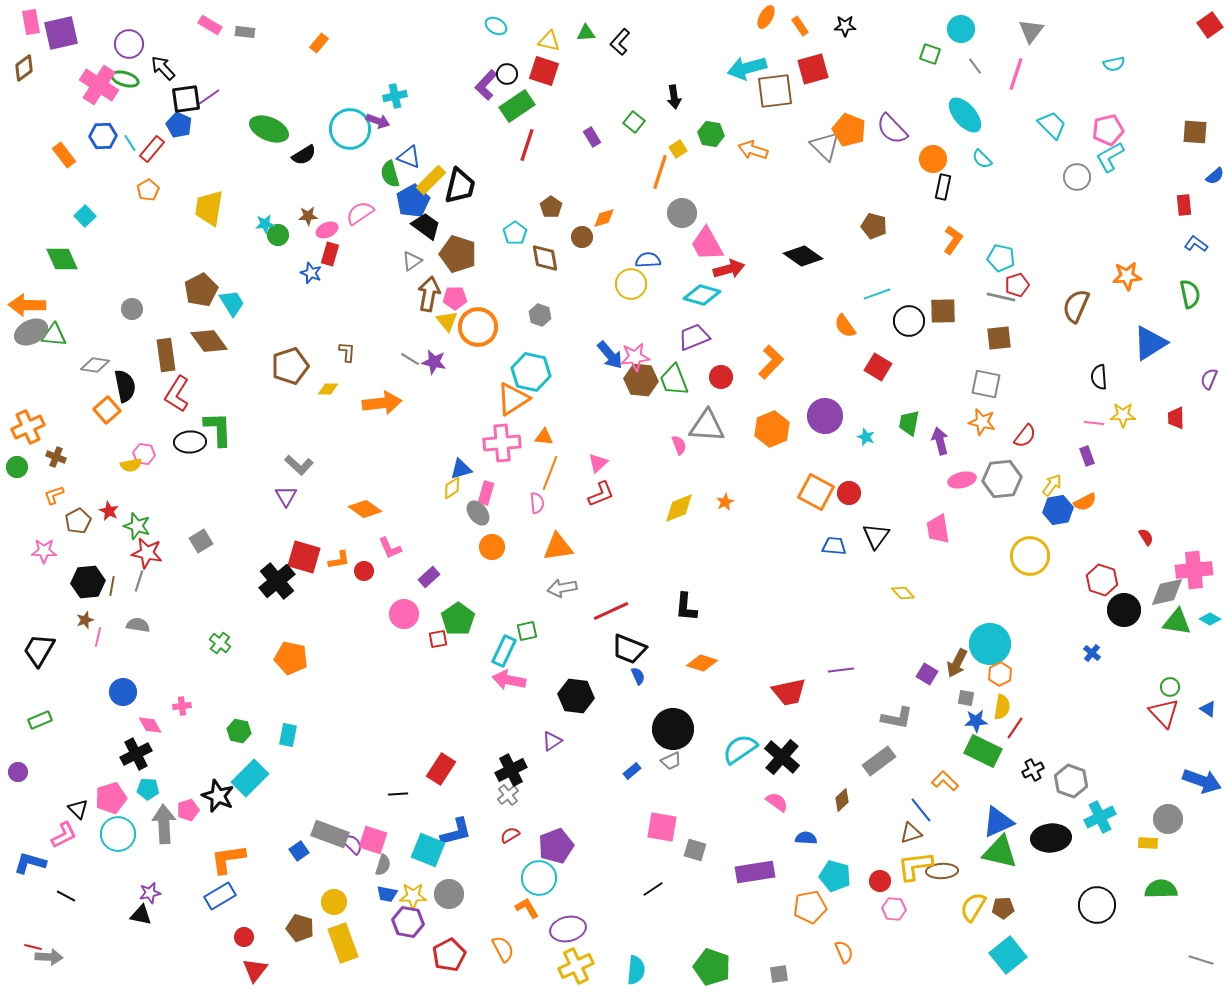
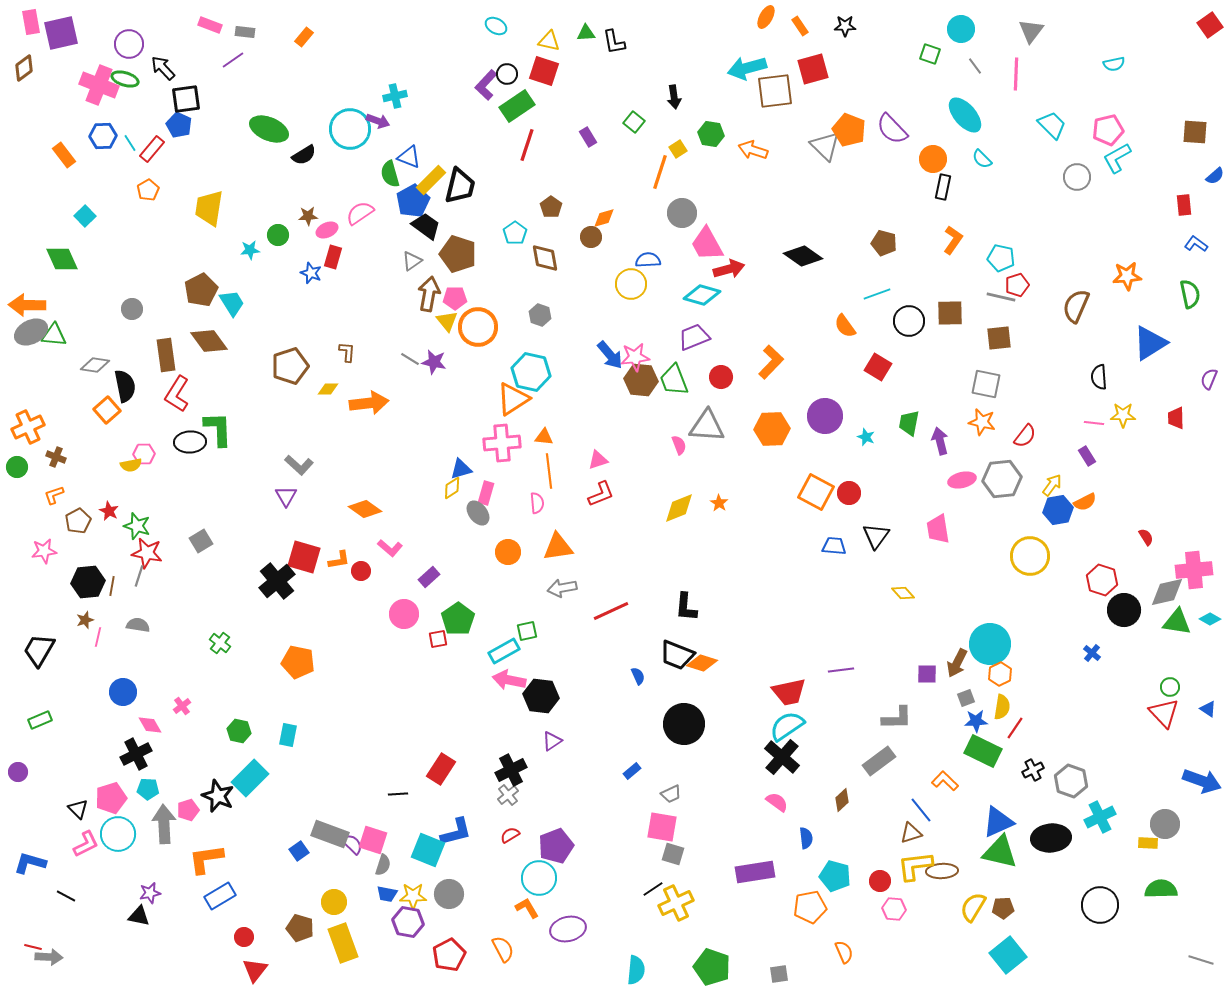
pink rectangle at (210, 25): rotated 10 degrees counterclockwise
black L-shape at (620, 42): moved 6 px left; rotated 52 degrees counterclockwise
orange rectangle at (319, 43): moved 15 px left, 6 px up
pink line at (1016, 74): rotated 16 degrees counterclockwise
pink cross at (99, 85): rotated 12 degrees counterclockwise
purple line at (209, 97): moved 24 px right, 37 px up
purple rectangle at (592, 137): moved 4 px left
cyan L-shape at (1110, 157): moved 7 px right, 1 px down
cyan star at (265, 224): moved 15 px left, 26 px down
brown pentagon at (874, 226): moved 10 px right, 17 px down
brown circle at (582, 237): moved 9 px right
red rectangle at (330, 254): moved 3 px right, 3 px down
brown square at (943, 311): moved 7 px right, 2 px down
orange arrow at (382, 403): moved 13 px left
orange hexagon at (772, 429): rotated 20 degrees clockwise
pink hexagon at (144, 454): rotated 10 degrees counterclockwise
purple rectangle at (1087, 456): rotated 12 degrees counterclockwise
pink triangle at (598, 463): moved 3 px up; rotated 25 degrees clockwise
orange line at (550, 473): moved 1 px left, 2 px up; rotated 28 degrees counterclockwise
orange star at (725, 502): moved 6 px left, 1 px down; rotated 12 degrees counterclockwise
orange circle at (492, 547): moved 16 px right, 5 px down
pink L-shape at (390, 548): rotated 25 degrees counterclockwise
pink star at (44, 551): rotated 10 degrees counterclockwise
red circle at (364, 571): moved 3 px left
gray line at (139, 581): moved 5 px up
black trapezoid at (629, 649): moved 48 px right, 6 px down
cyan rectangle at (504, 651): rotated 36 degrees clockwise
orange pentagon at (291, 658): moved 7 px right, 4 px down
purple square at (927, 674): rotated 30 degrees counterclockwise
black hexagon at (576, 696): moved 35 px left
gray square at (966, 698): rotated 30 degrees counterclockwise
pink cross at (182, 706): rotated 30 degrees counterclockwise
gray L-shape at (897, 718): rotated 12 degrees counterclockwise
black circle at (673, 729): moved 11 px right, 5 px up
cyan semicircle at (740, 749): moved 47 px right, 23 px up
gray trapezoid at (671, 761): moved 33 px down
gray circle at (1168, 819): moved 3 px left, 5 px down
pink L-shape at (64, 835): moved 22 px right, 9 px down
blue semicircle at (806, 838): rotated 80 degrees clockwise
gray square at (695, 850): moved 22 px left, 4 px down
orange L-shape at (228, 859): moved 22 px left
black circle at (1097, 905): moved 3 px right
black triangle at (141, 915): moved 2 px left, 1 px down
yellow cross at (576, 966): moved 100 px right, 63 px up
